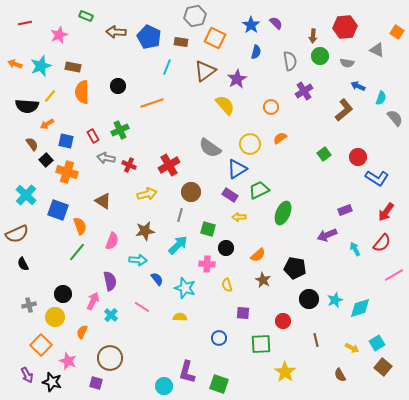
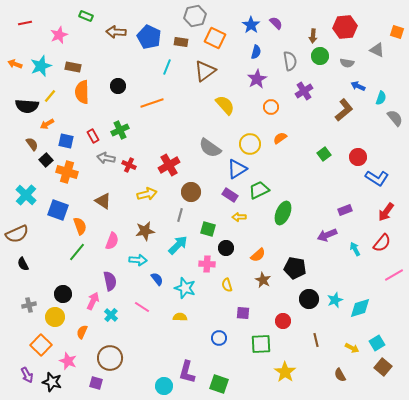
orange square at (397, 32): rotated 16 degrees counterclockwise
purple star at (237, 79): moved 20 px right
